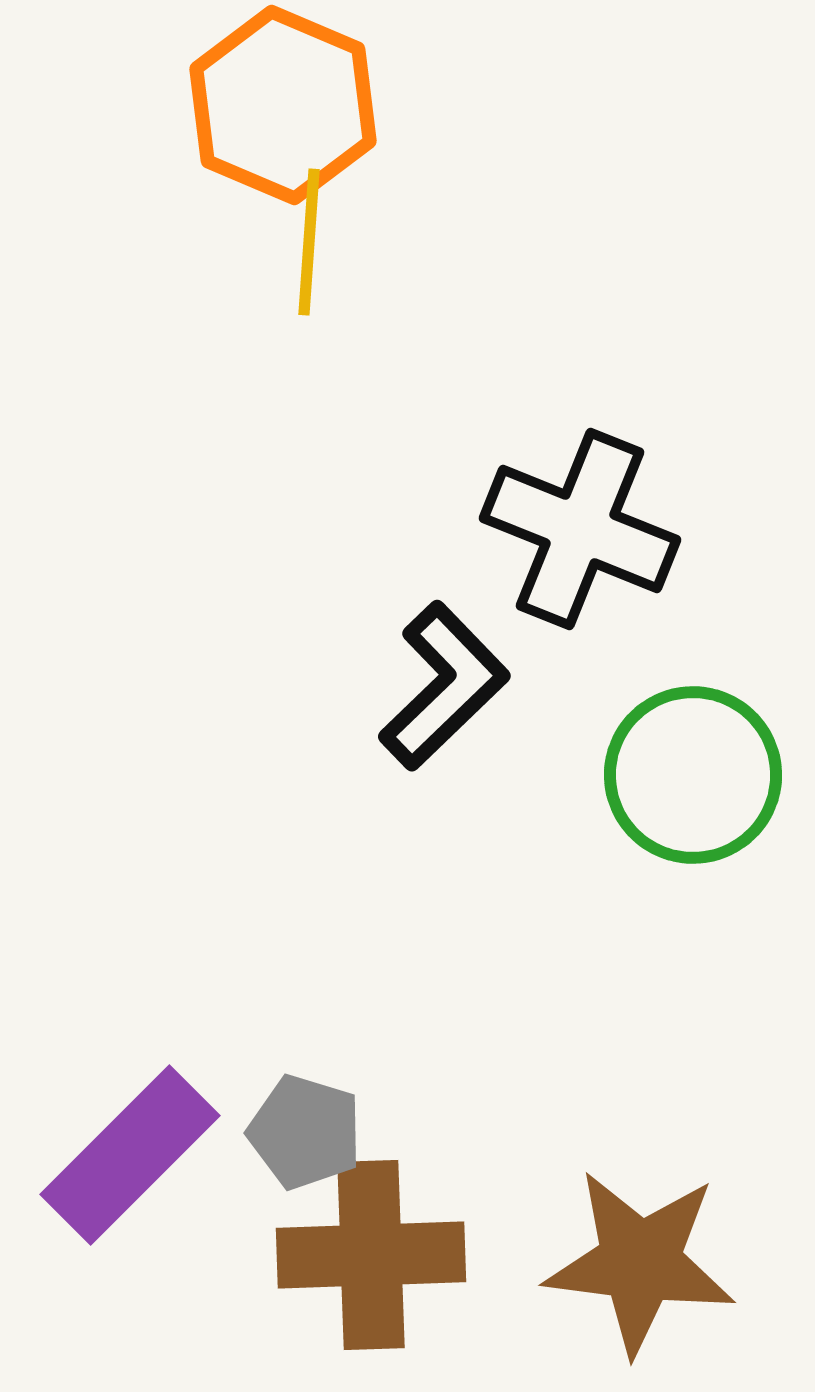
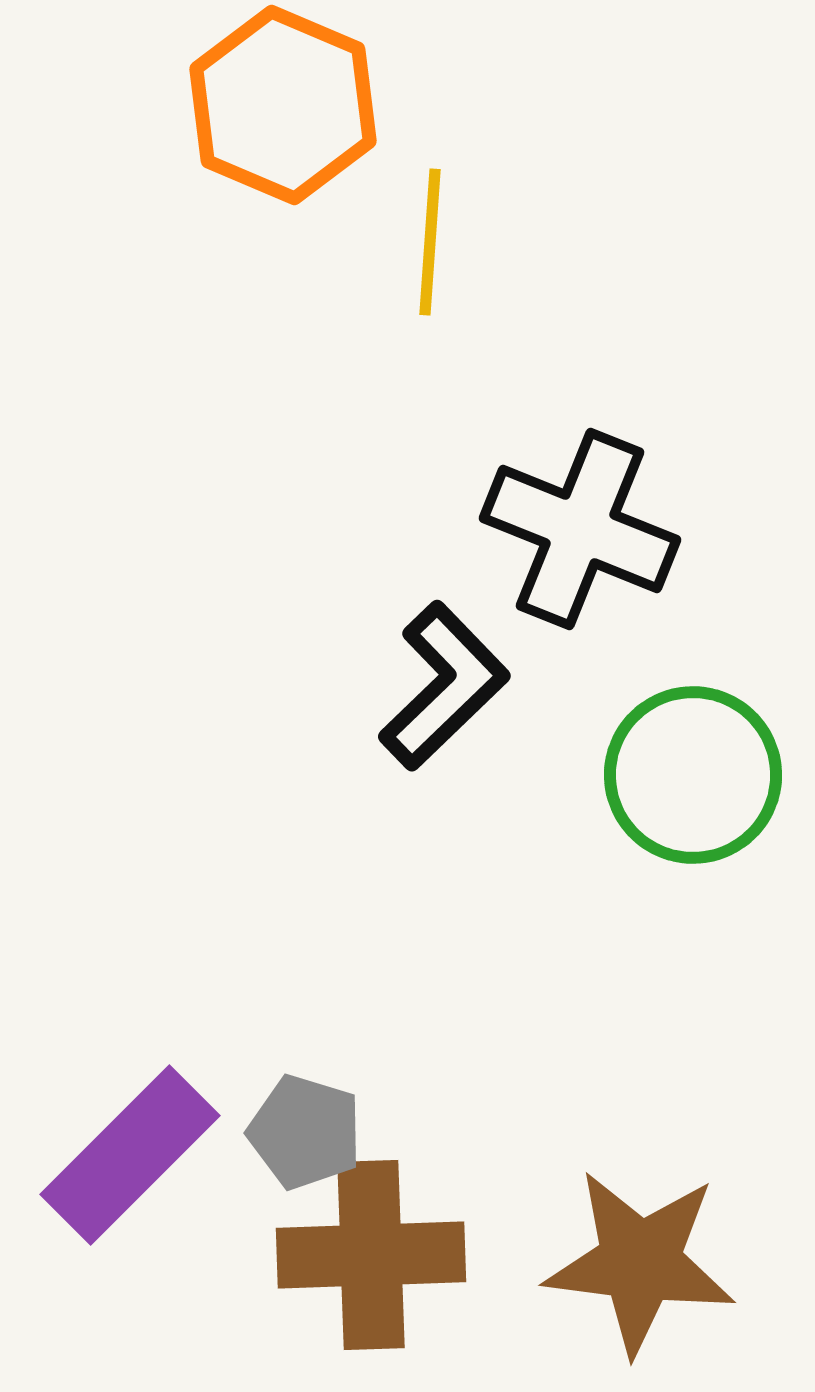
yellow line: moved 121 px right
